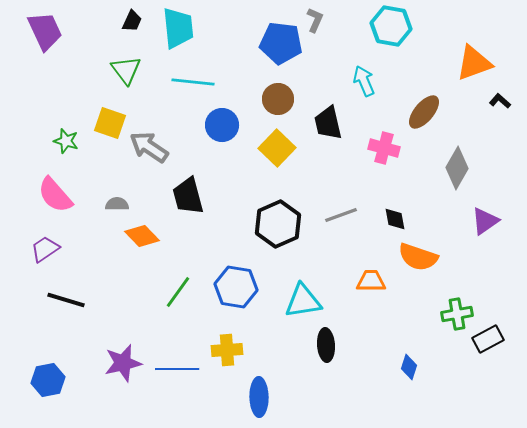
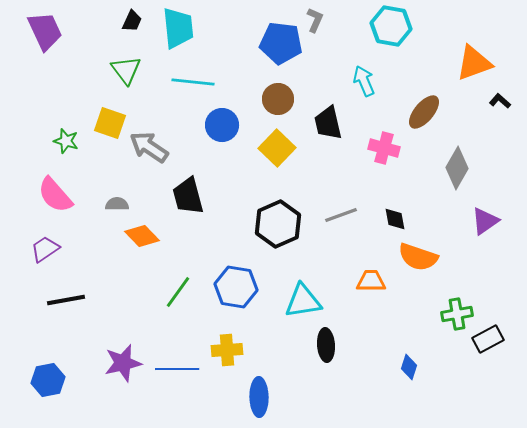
black line at (66, 300): rotated 27 degrees counterclockwise
